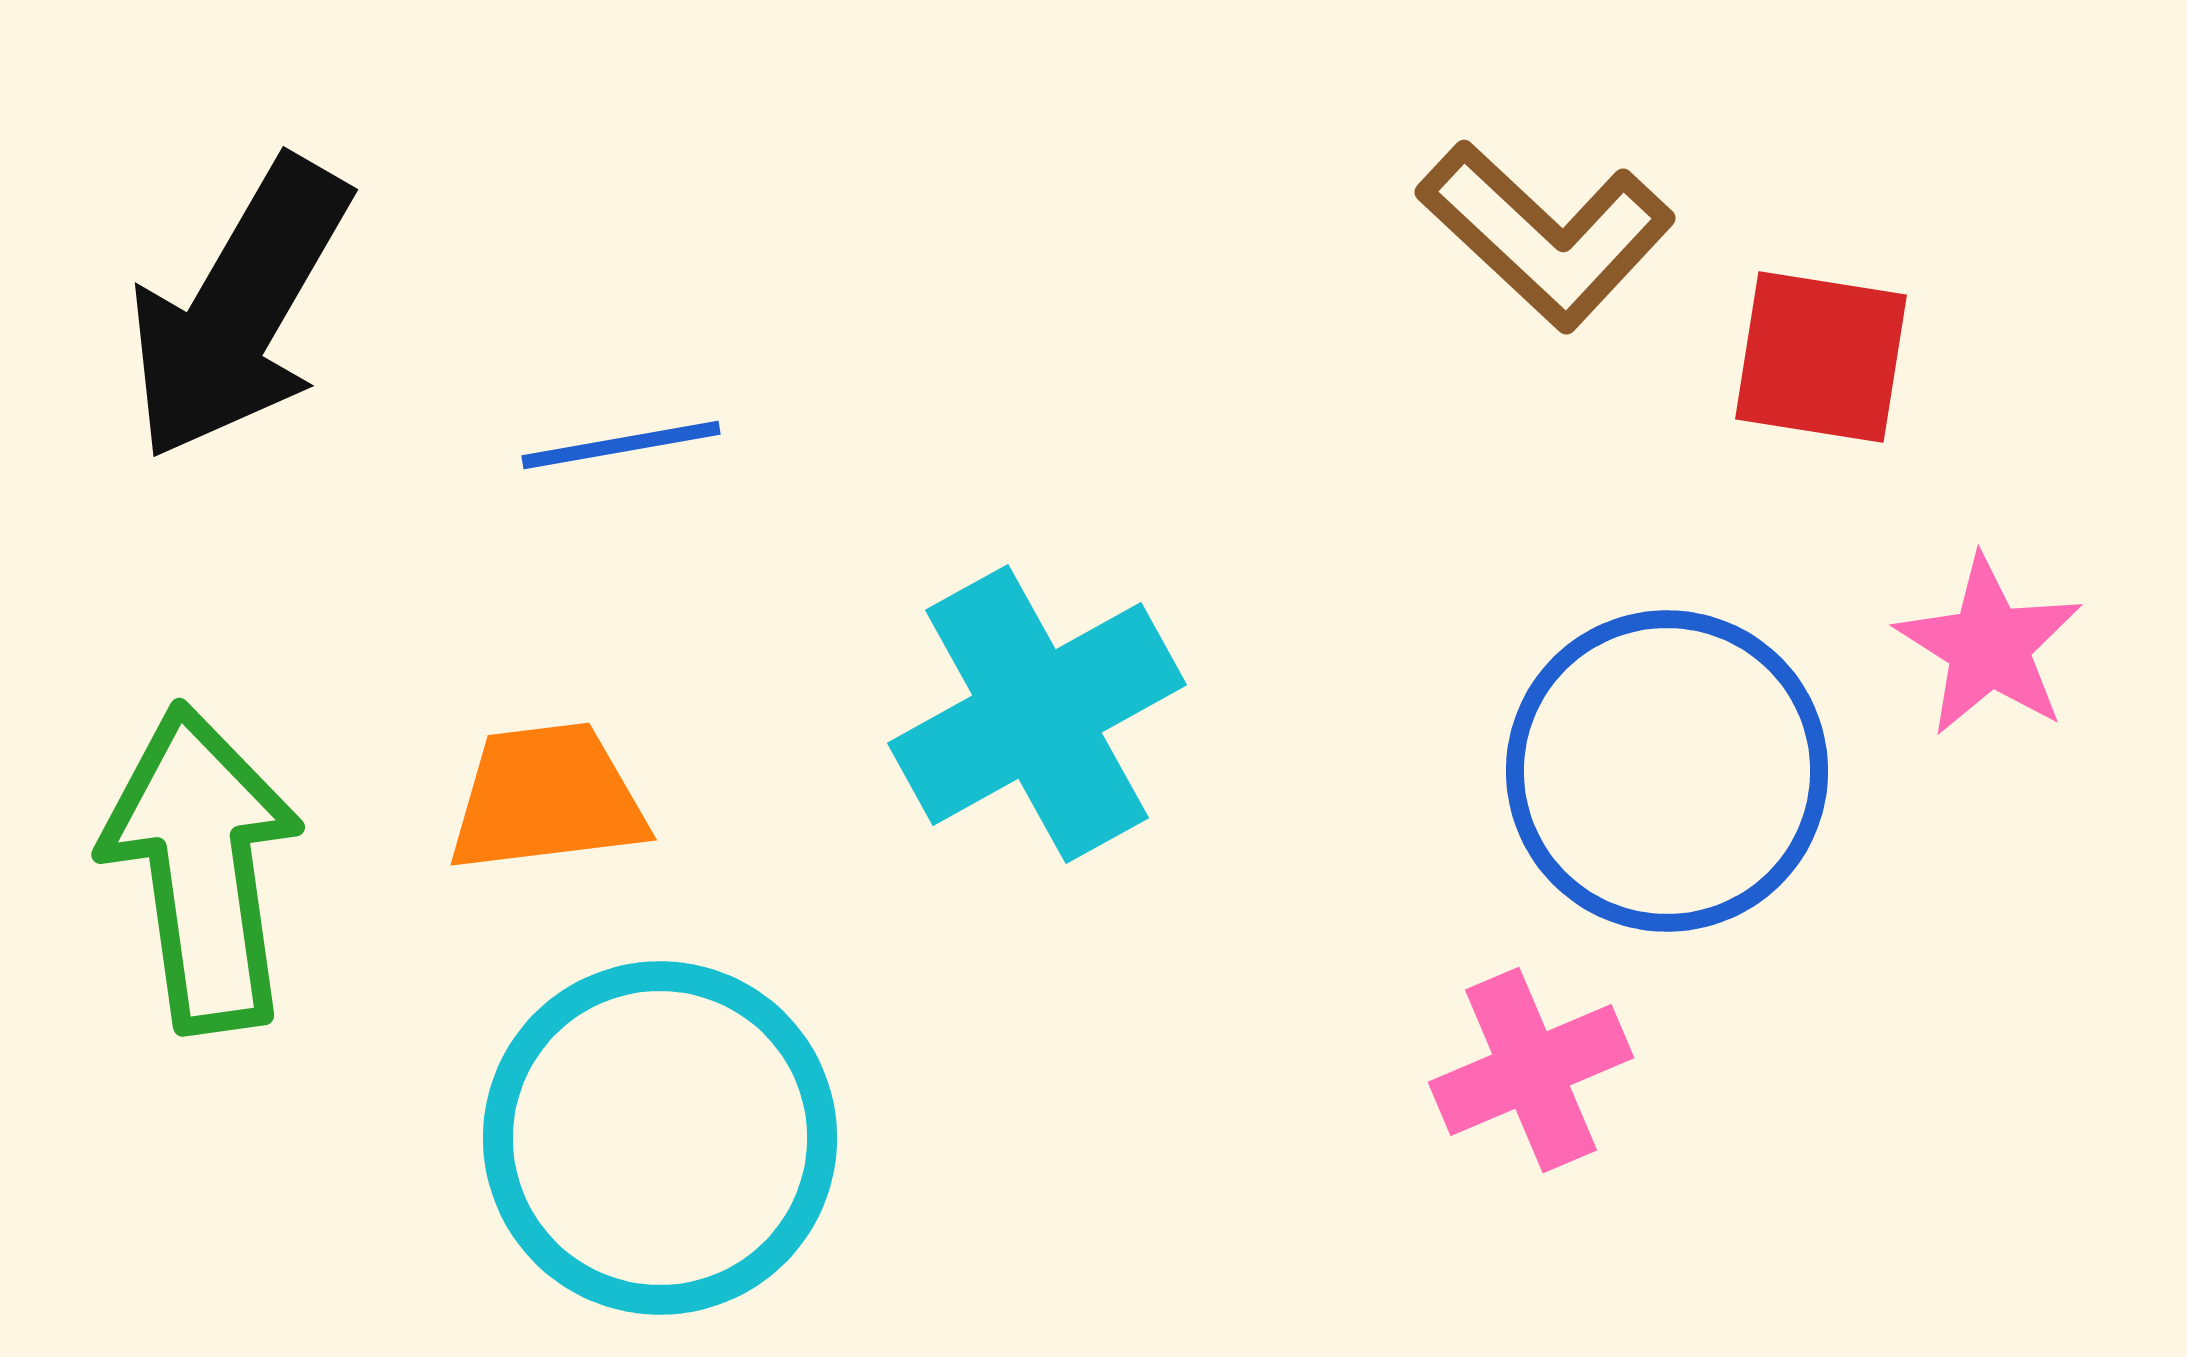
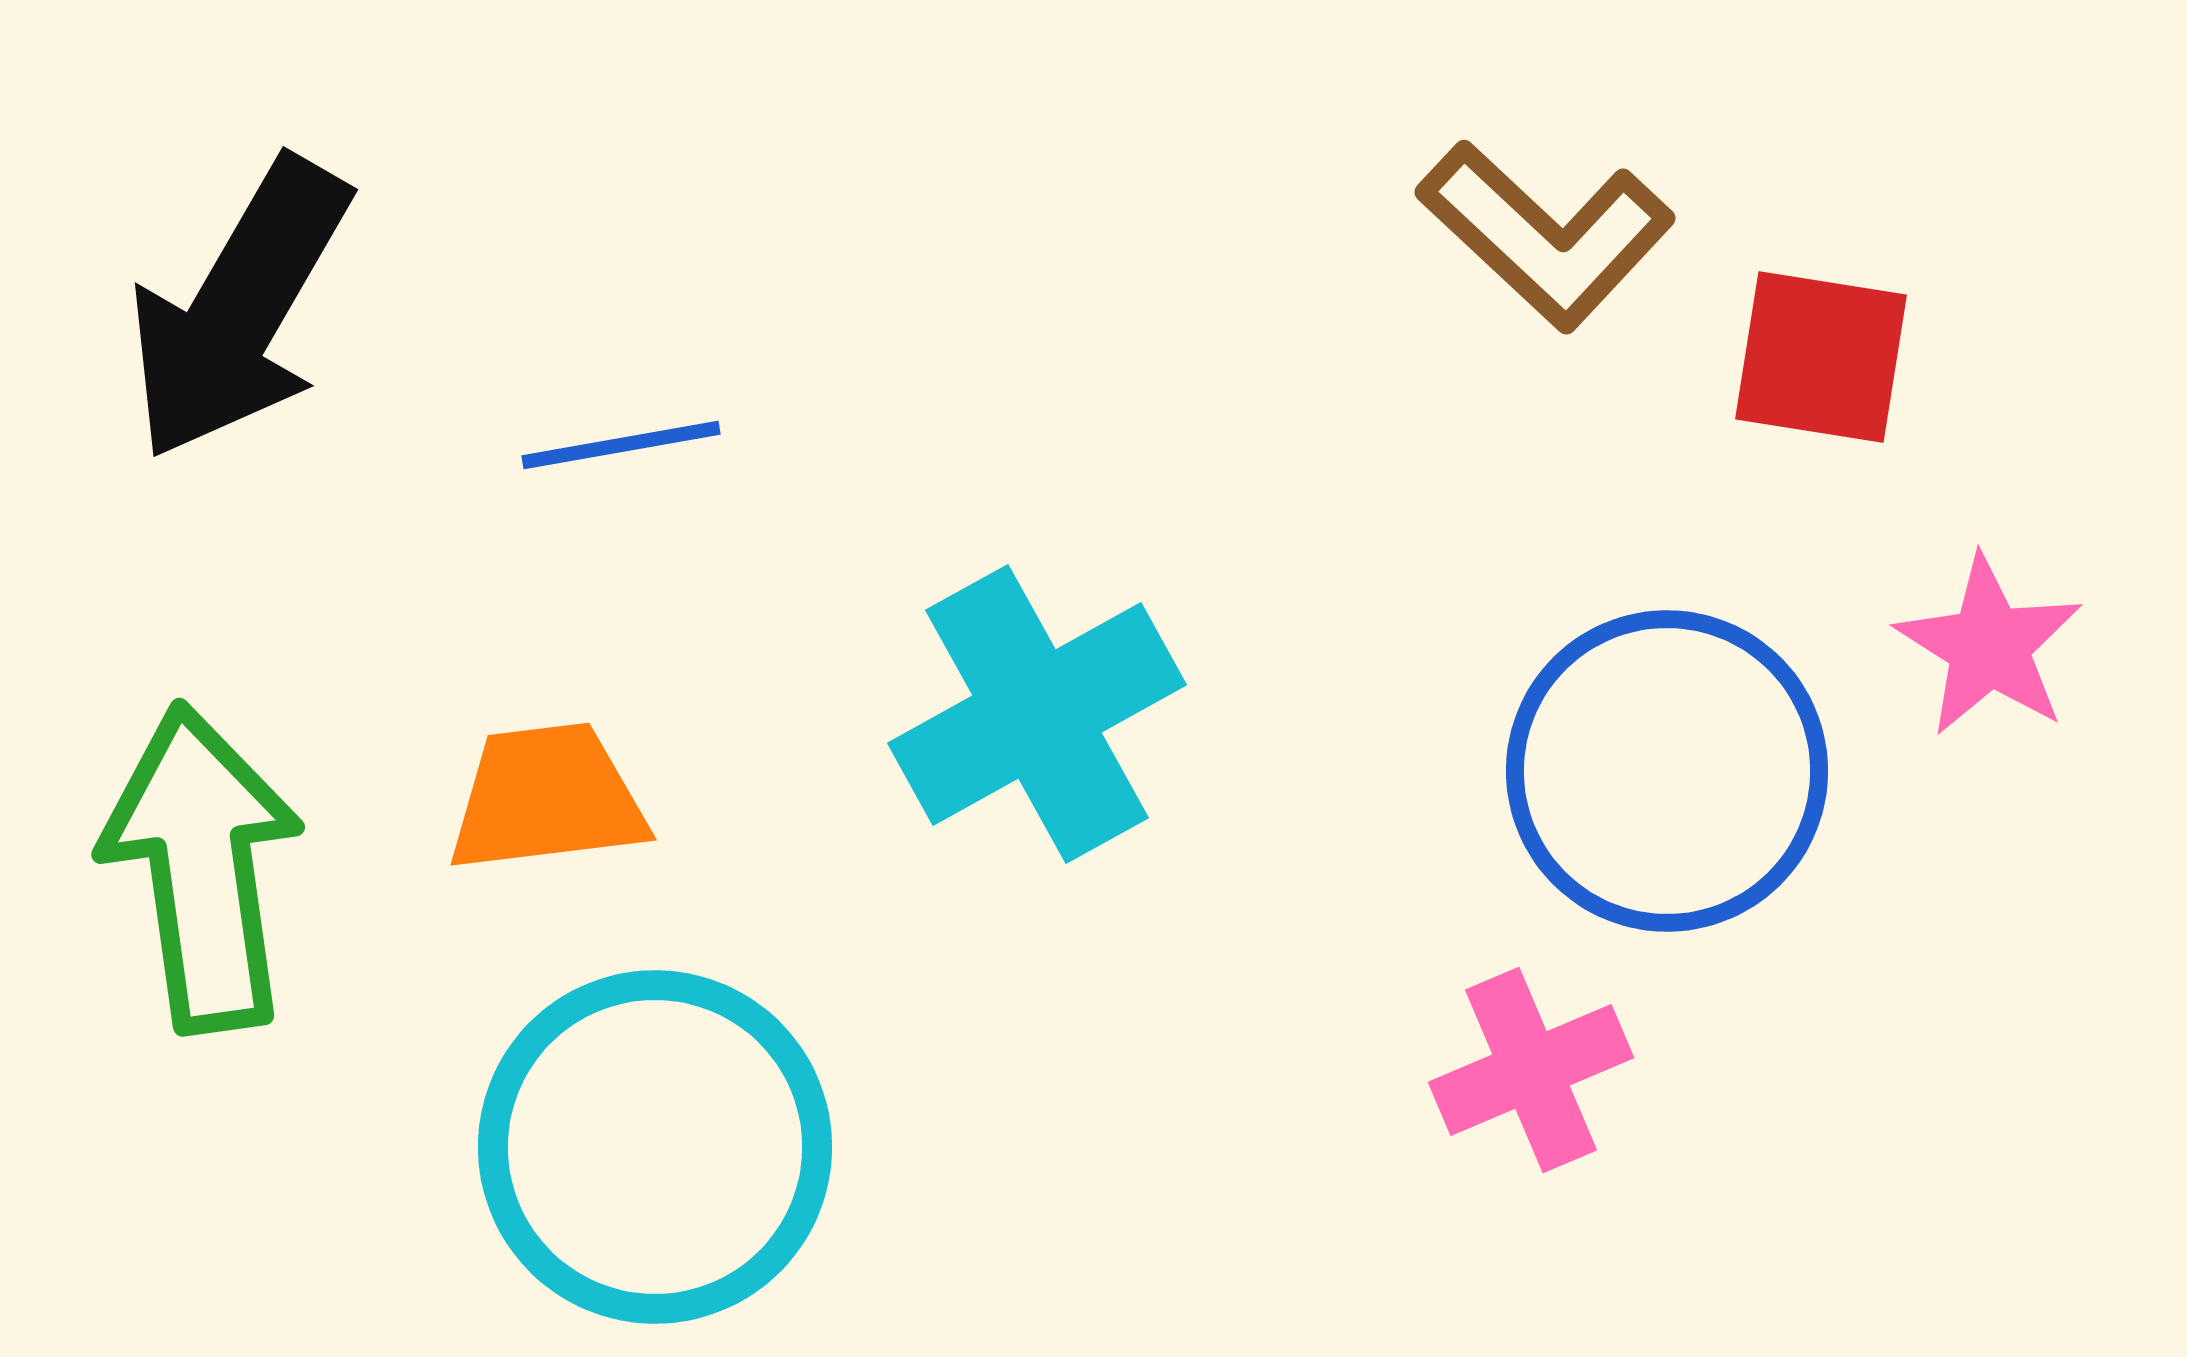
cyan circle: moved 5 px left, 9 px down
